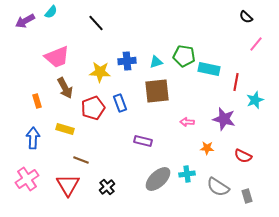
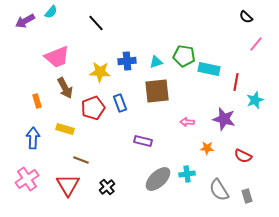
gray semicircle: moved 1 px right, 3 px down; rotated 25 degrees clockwise
